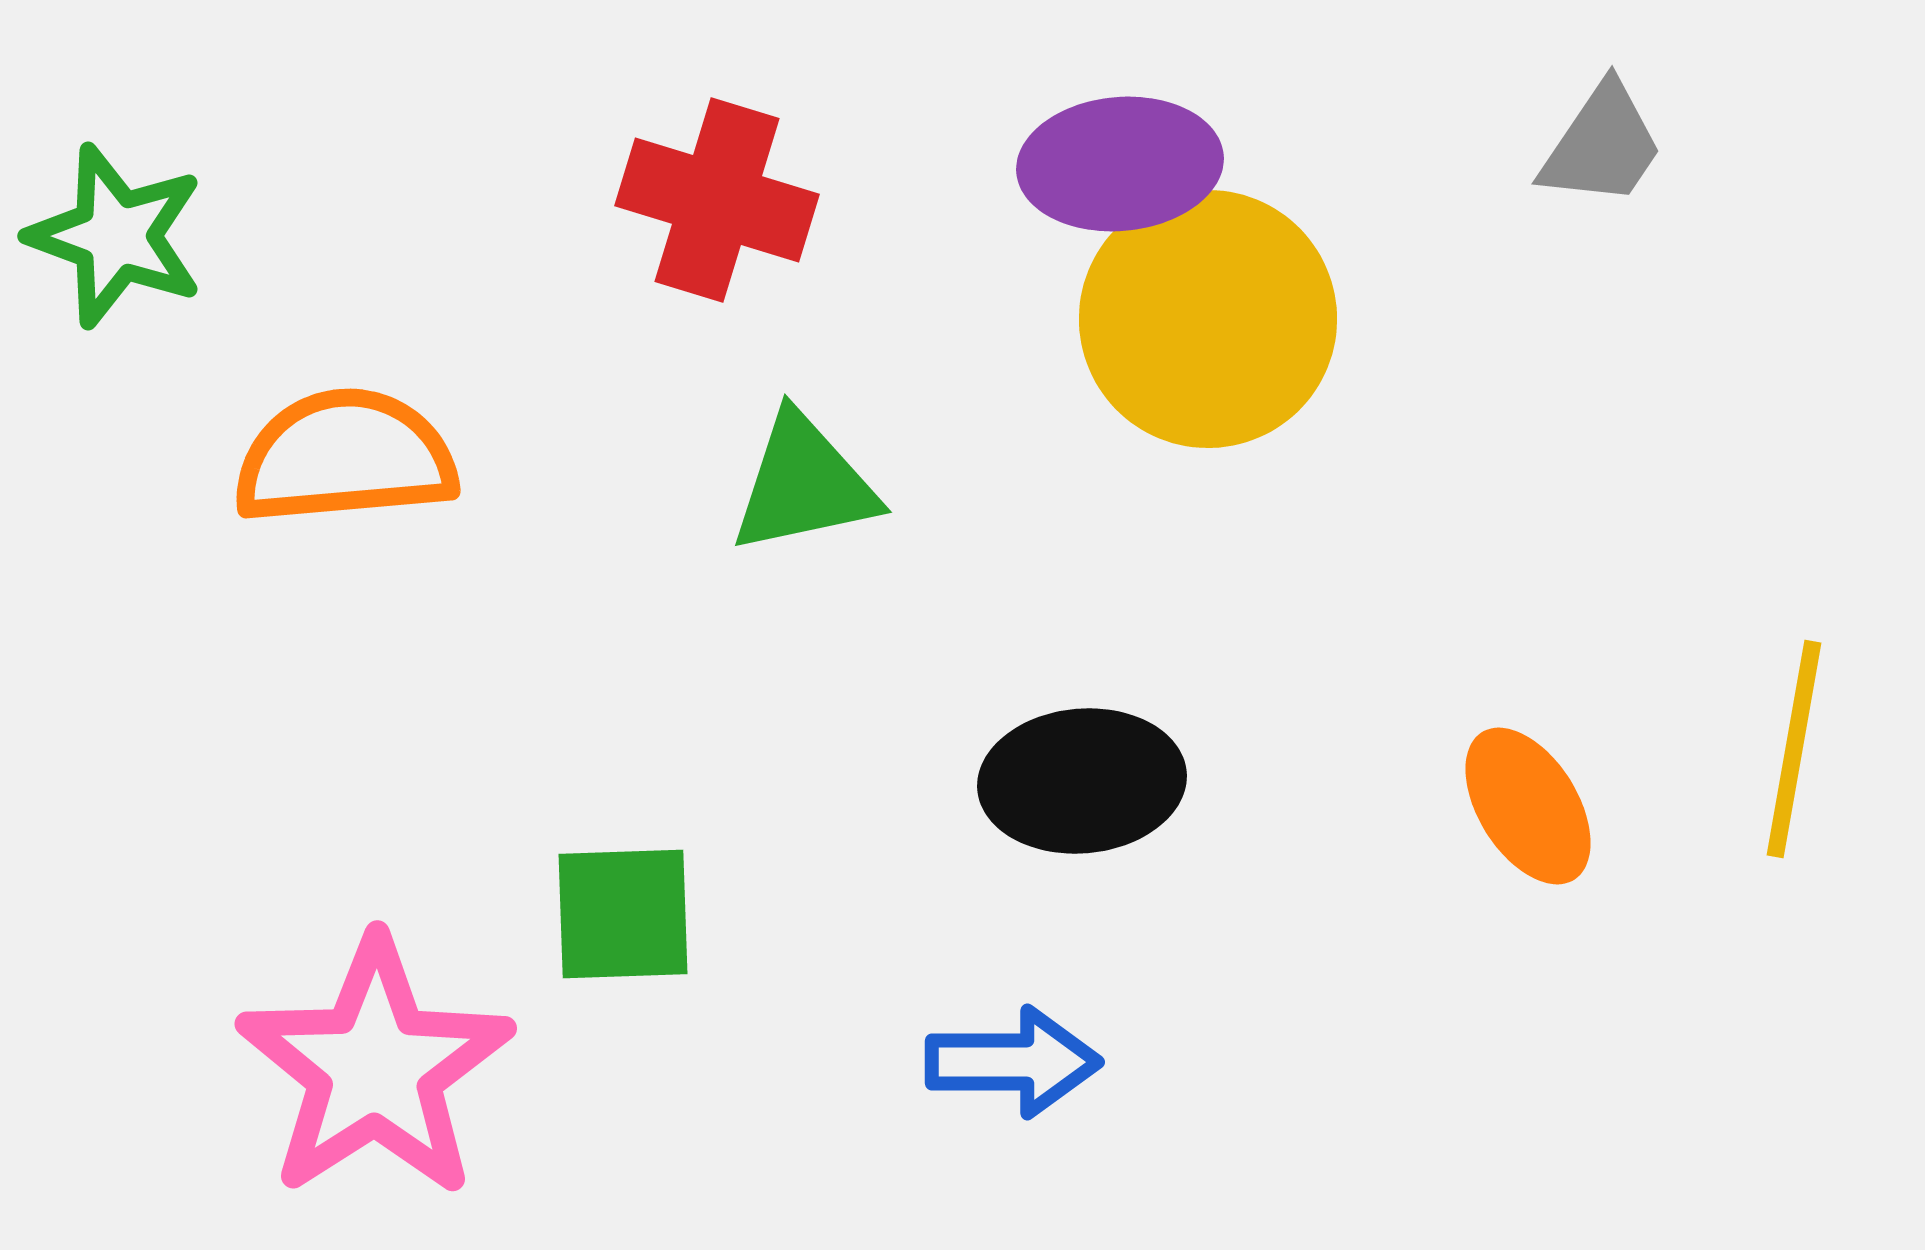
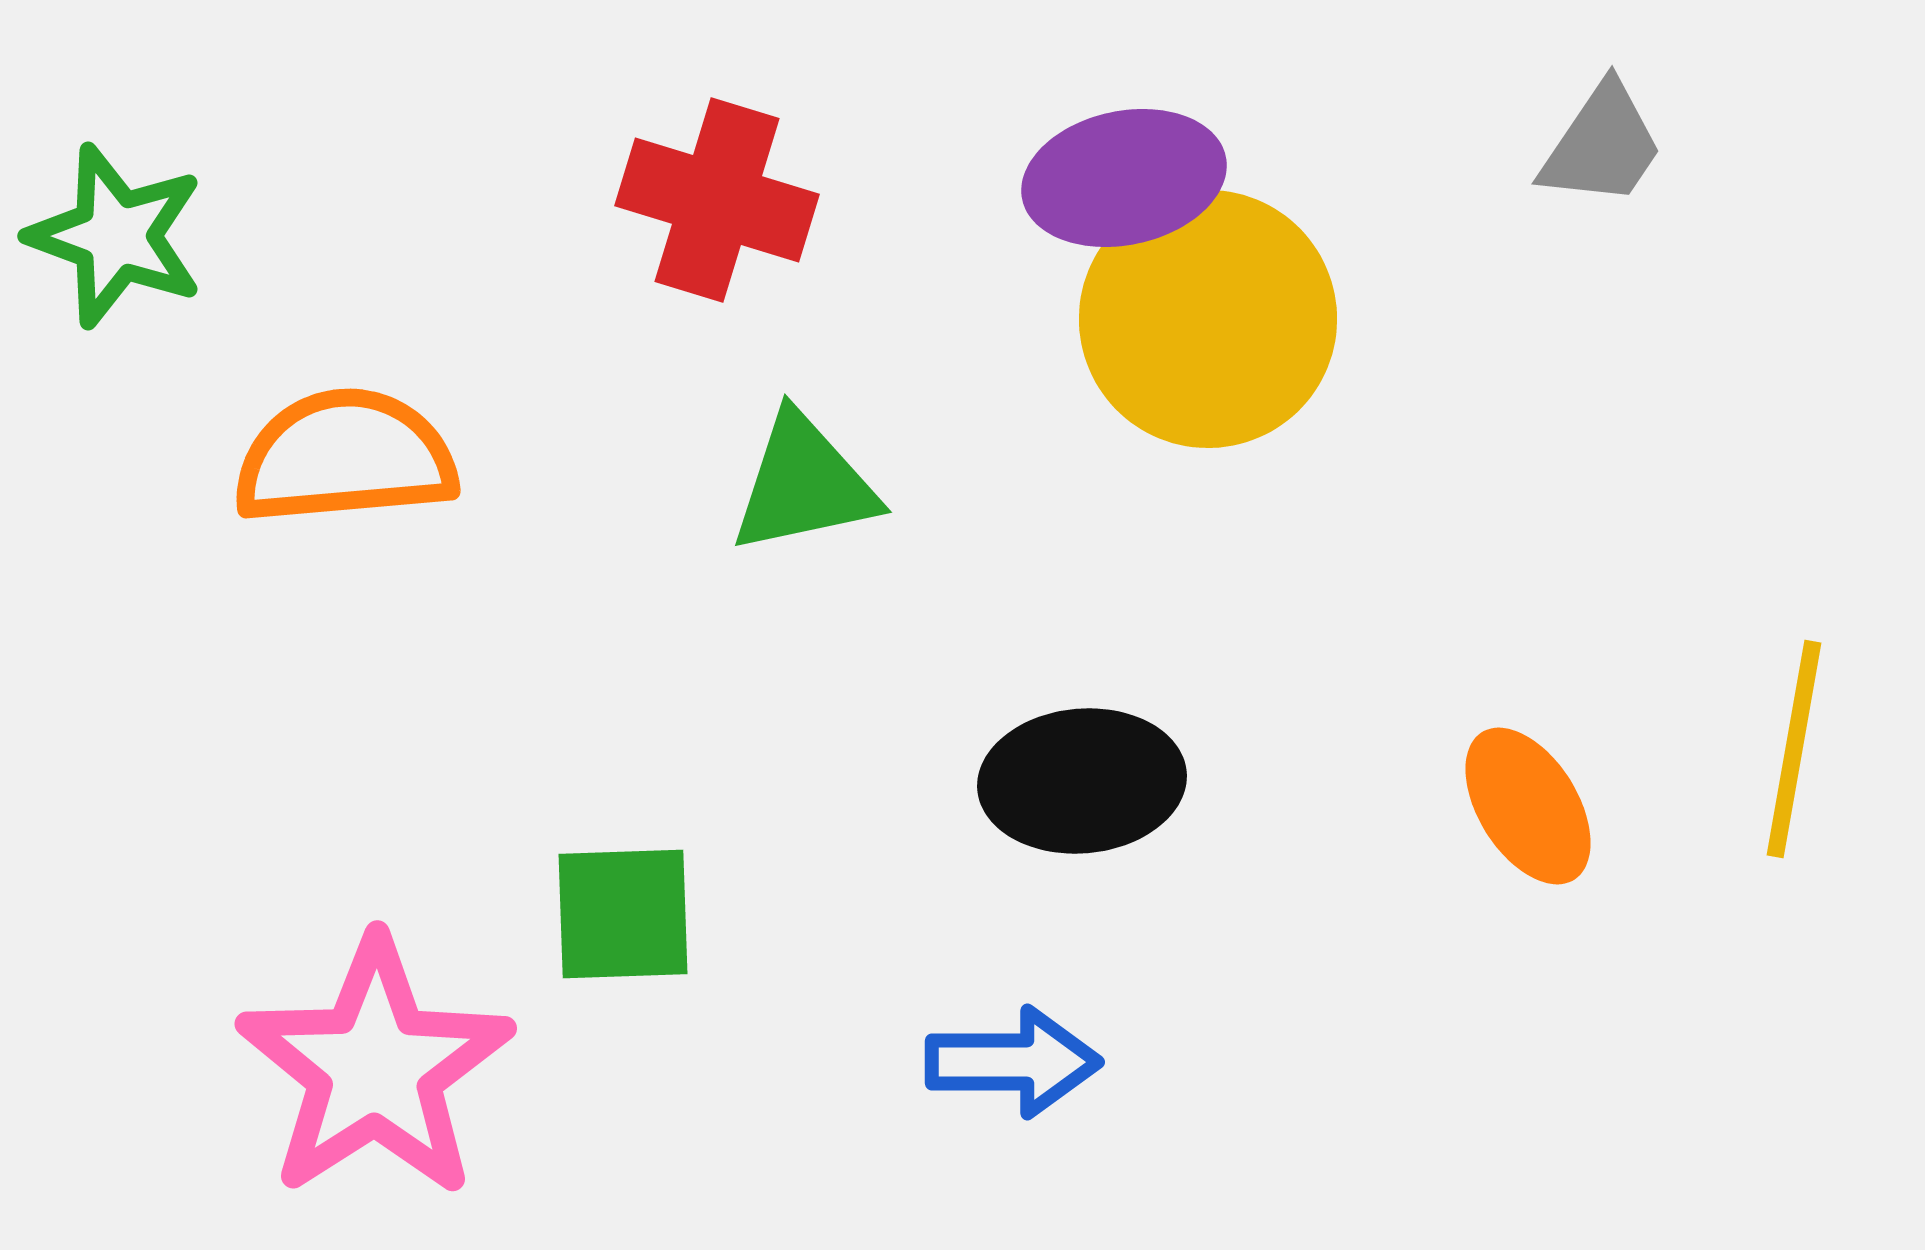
purple ellipse: moved 4 px right, 14 px down; rotated 7 degrees counterclockwise
